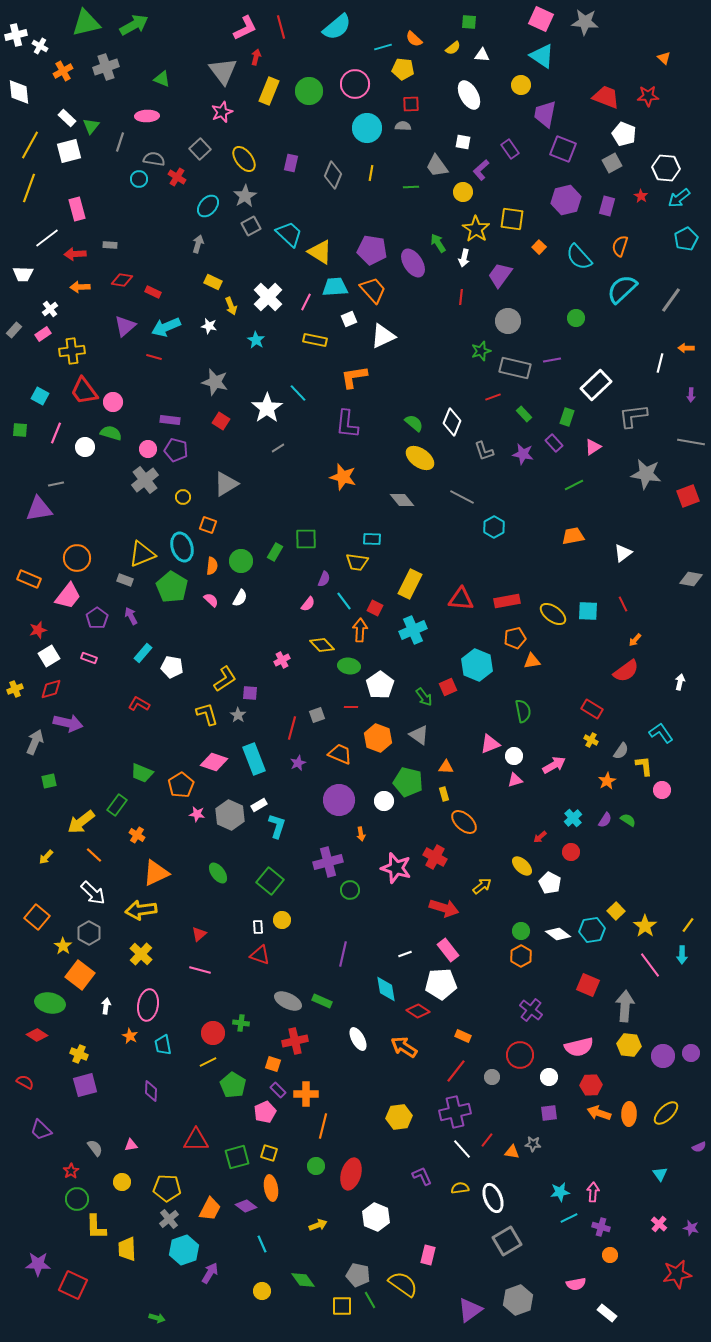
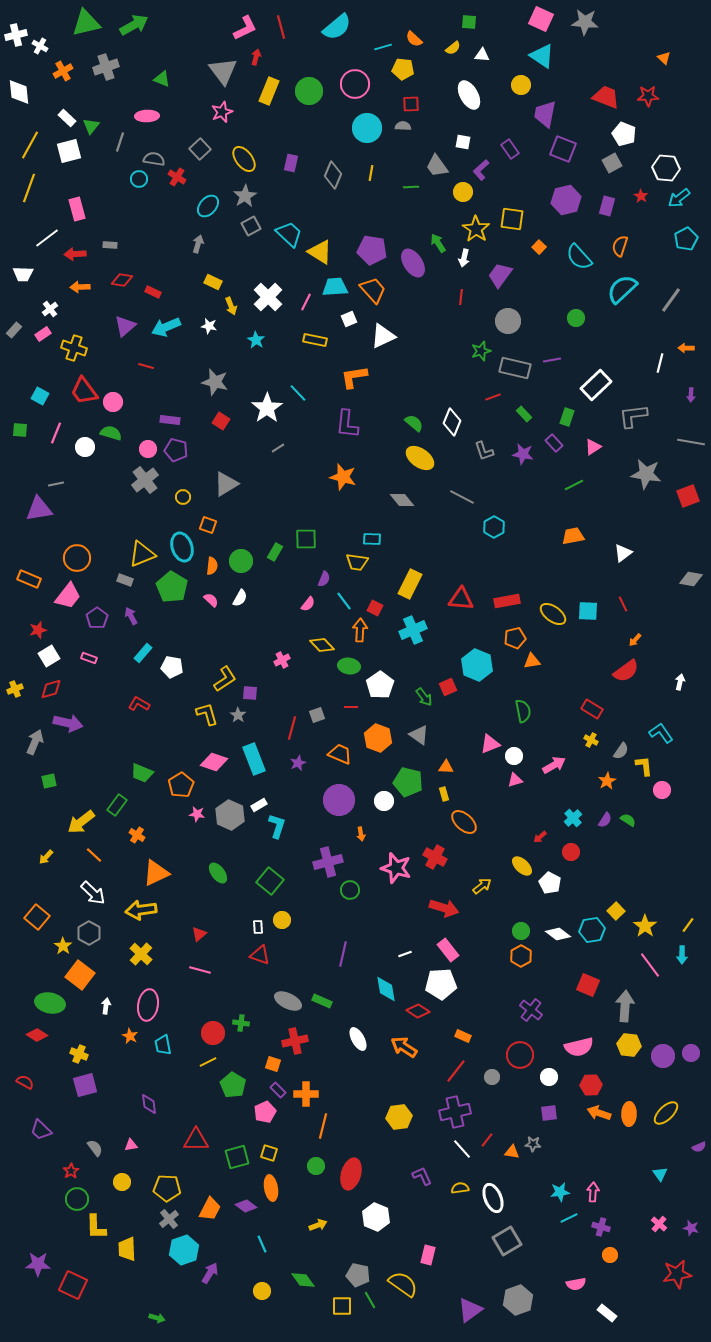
yellow cross at (72, 351): moved 2 px right, 3 px up; rotated 25 degrees clockwise
red line at (154, 357): moved 8 px left, 9 px down
purple diamond at (151, 1091): moved 2 px left, 13 px down; rotated 10 degrees counterclockwise
